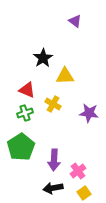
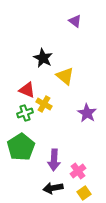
black star: rotated 12 degrees counterclockwise
yellow triangle: rotated 42 degrees clockwise
yellow cross: moved 9 px left
purple star: moved 2 px left; rotated 24 degrees clockwise
